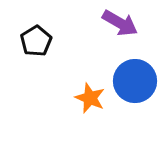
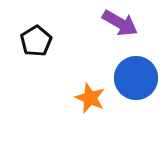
blue circle: moved 1 px right, 3 px up
